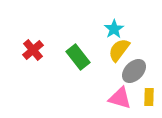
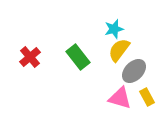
cyan star: rotated 18 degrees clockwise
red cross: moved 3 px left, 7 px down
yellow rectangle: moved 2 px left; rotated 30 degrees counterclockwise
